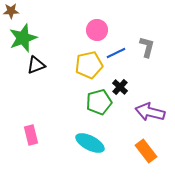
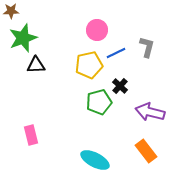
black triangle: rotated 18 degrees clockwise
black cross: moved 1 px up
cyan ellipse: moved 5 px right, 17 px down
